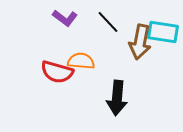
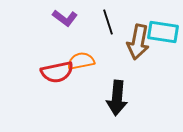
black line: rotated 25 degrees clockwise
brown arrow: moved 2 px left
orange semicircle: rotated 16 degrees counterclockwise
red semicircle: rotated 28 degrees counterclockwise
